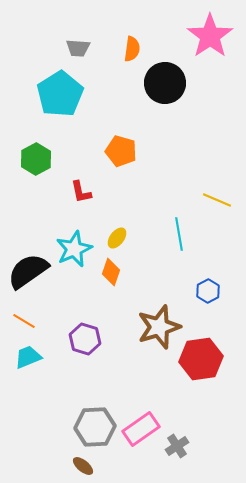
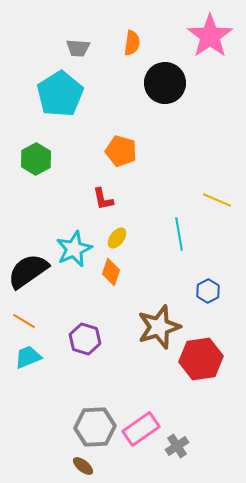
orange semicircle: moved 6 px up
red L-shape: moved 22 px right, 7 px down
